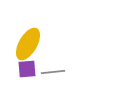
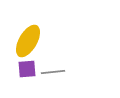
yellow ellipse: moved 3 px up
